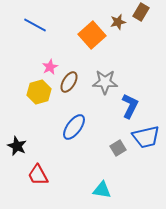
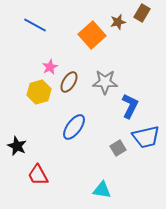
brown rectangle: moved 1 px right, 1 px down
